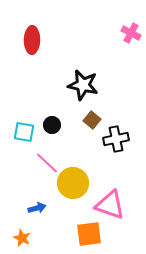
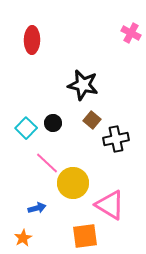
black circle: moved 1 px right, 2 px up
cyan square: moved 2 px right, 4 px up; rotated 35 degrees clockwise
pink triangle: rotated 12 degrees clockwise
orange square: moved 4 px left, 2 px down
orange star: moved 1 px right; rotated 18 degrees clockwise
